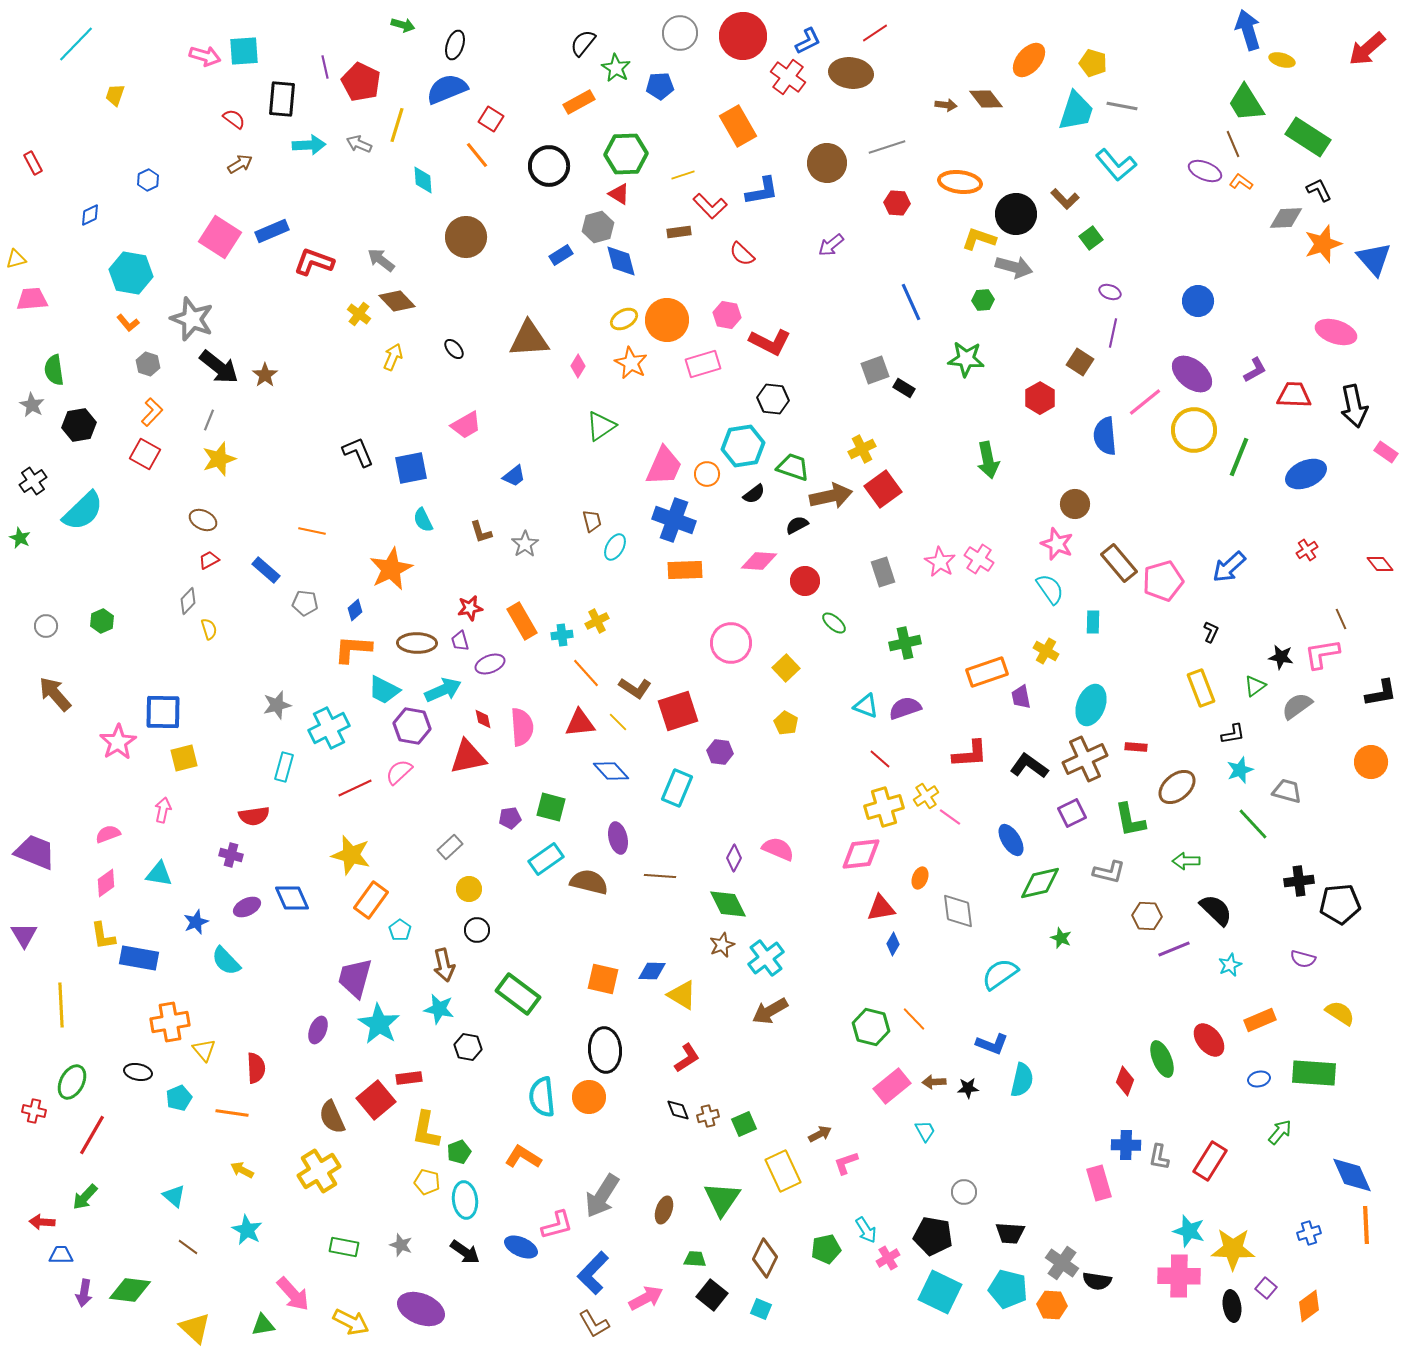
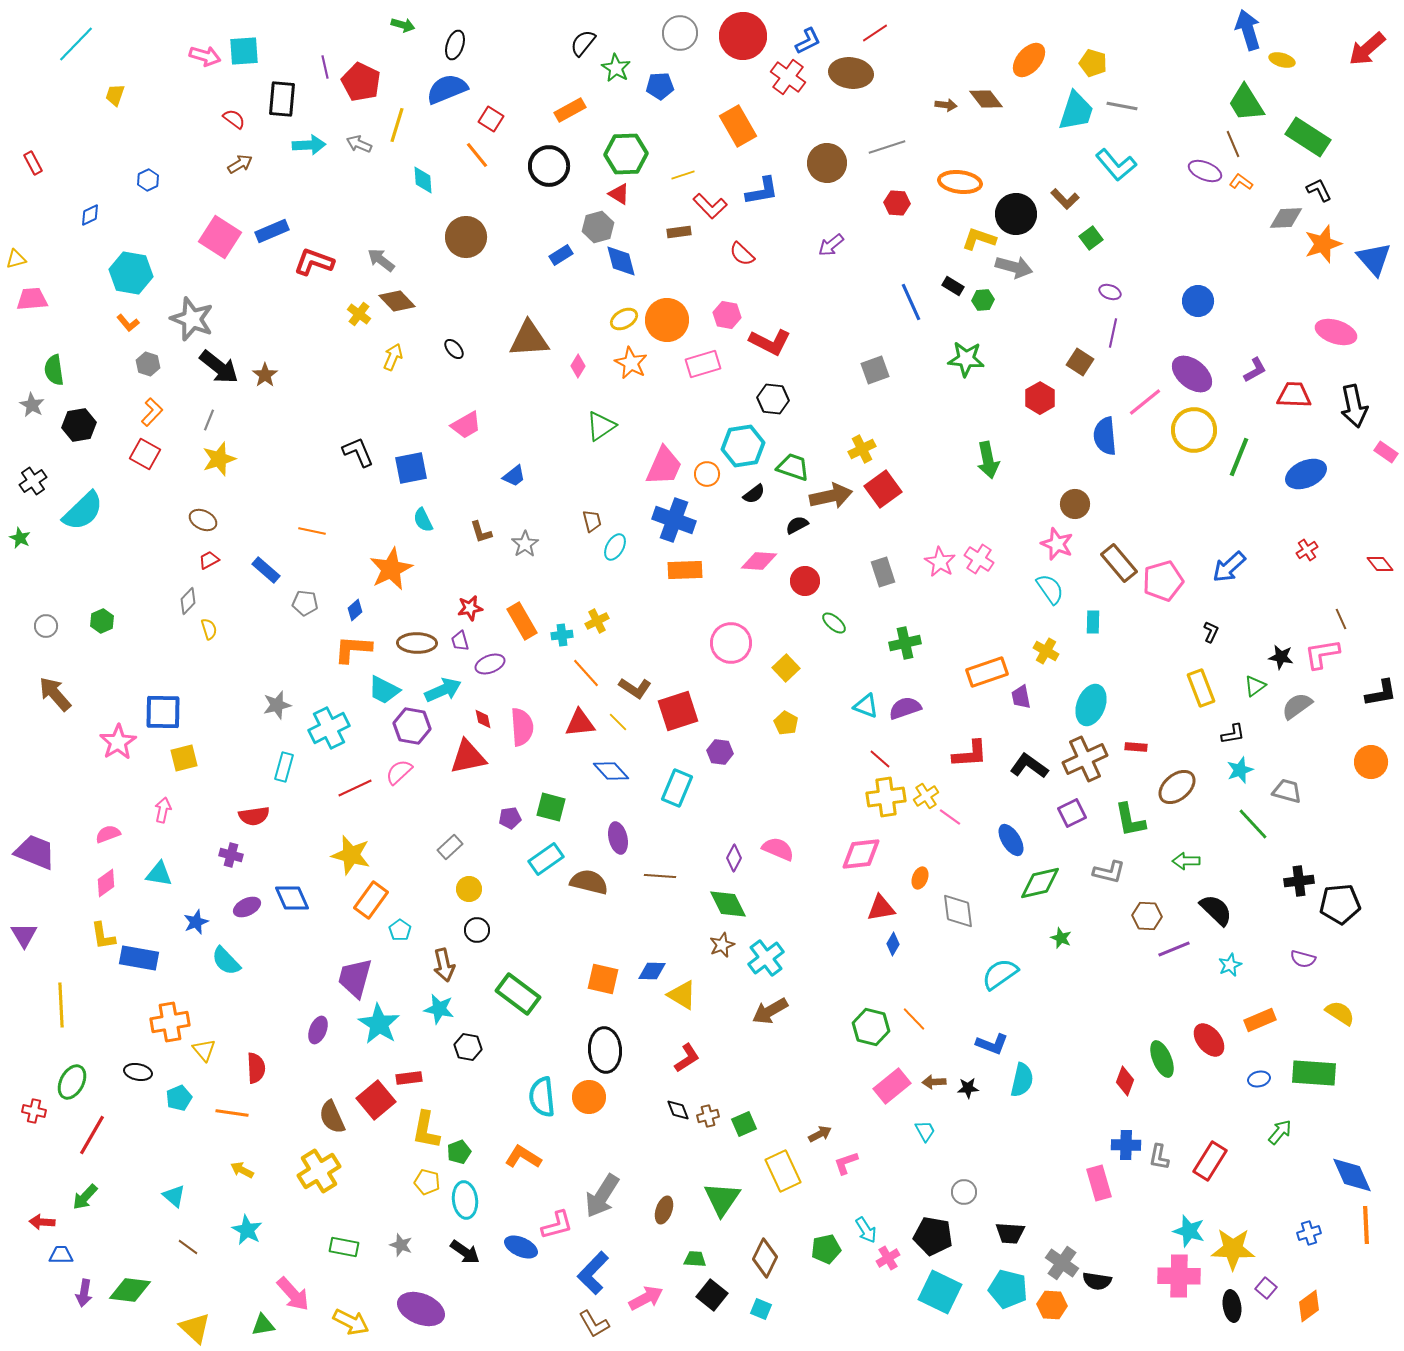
orange rectangle at (579, 102): moved 9 px left, 8 px down
black rectangle at (904, 388): moved 49 px right, 102 px up
yellow cross at (884, 807): moved 2 px right, 10 px up; rotated 9 degrees clockwise
